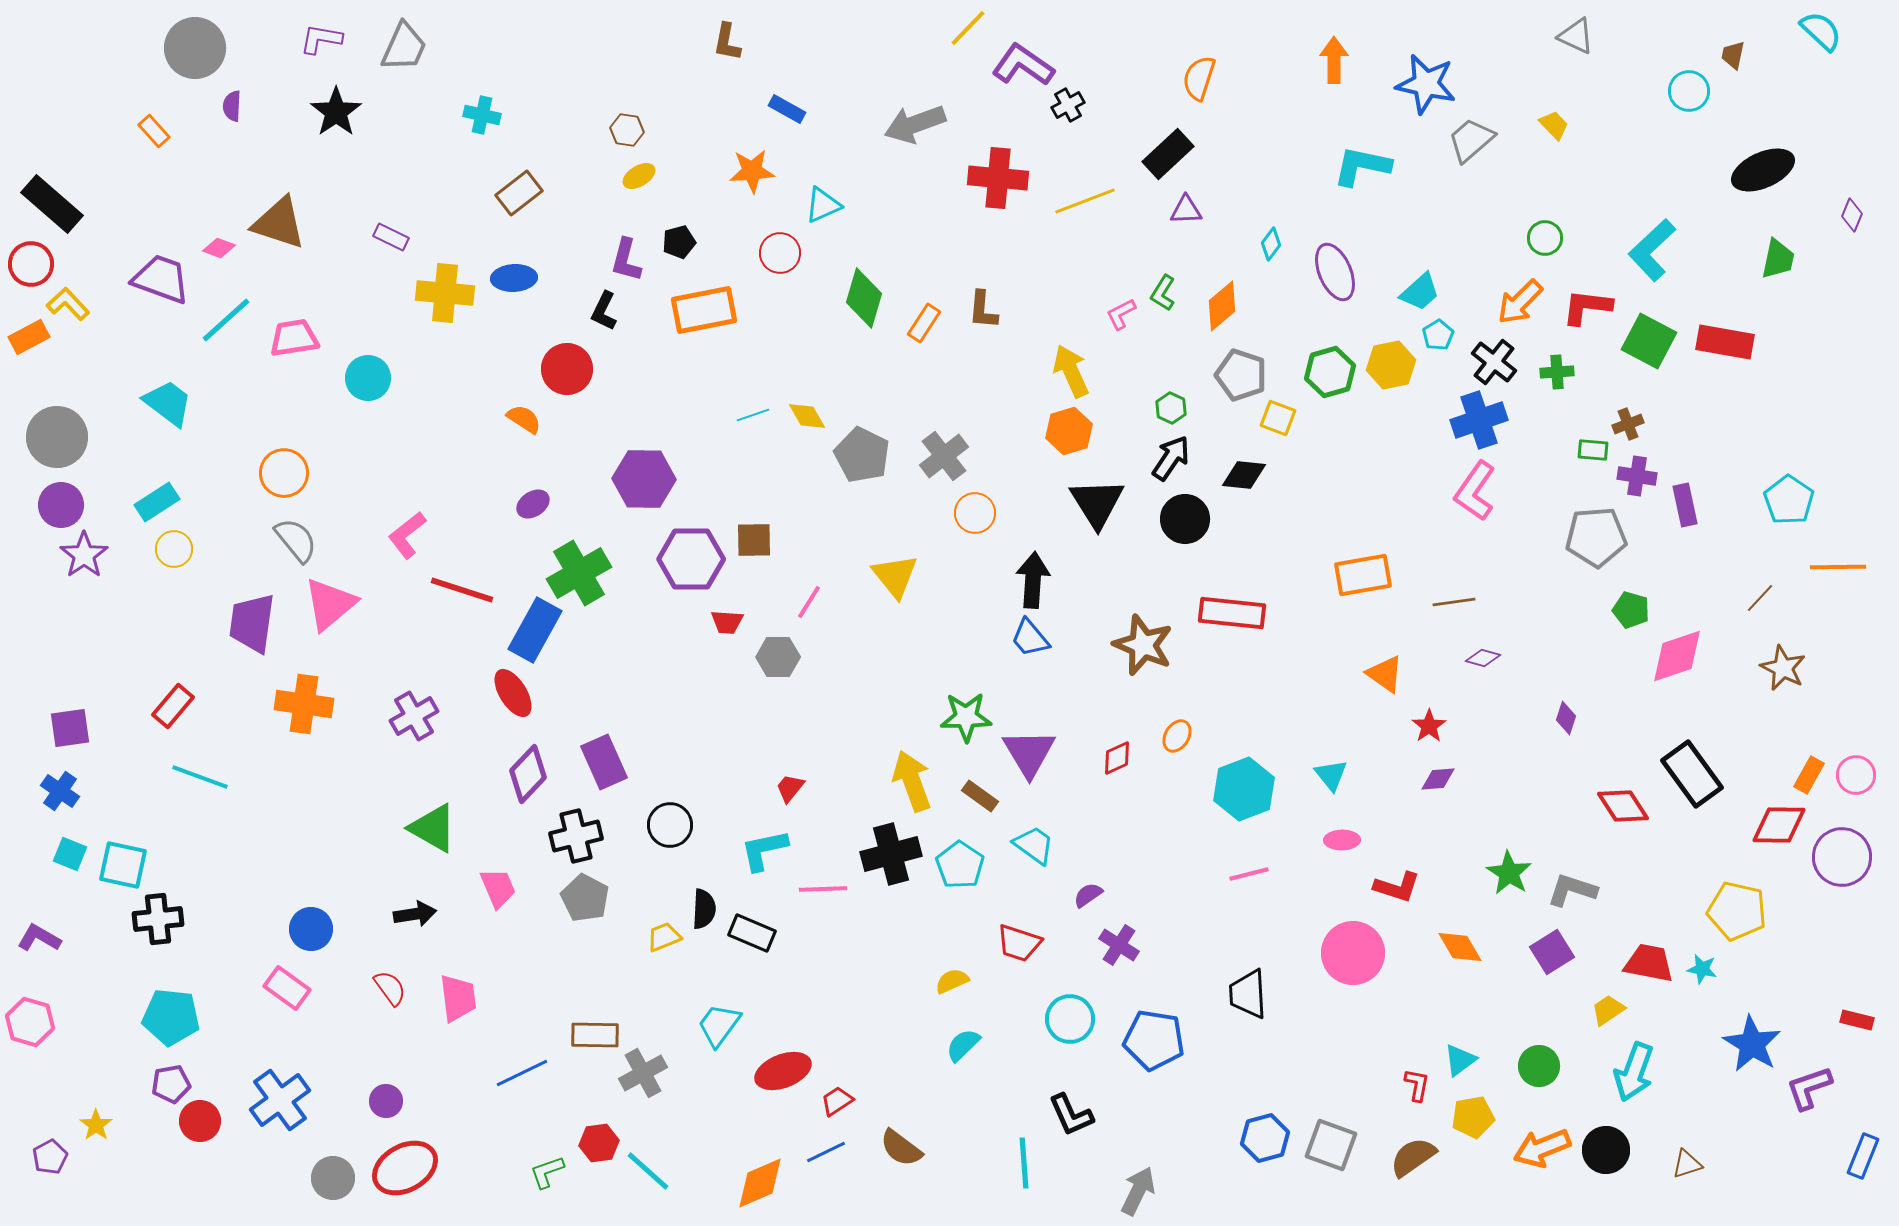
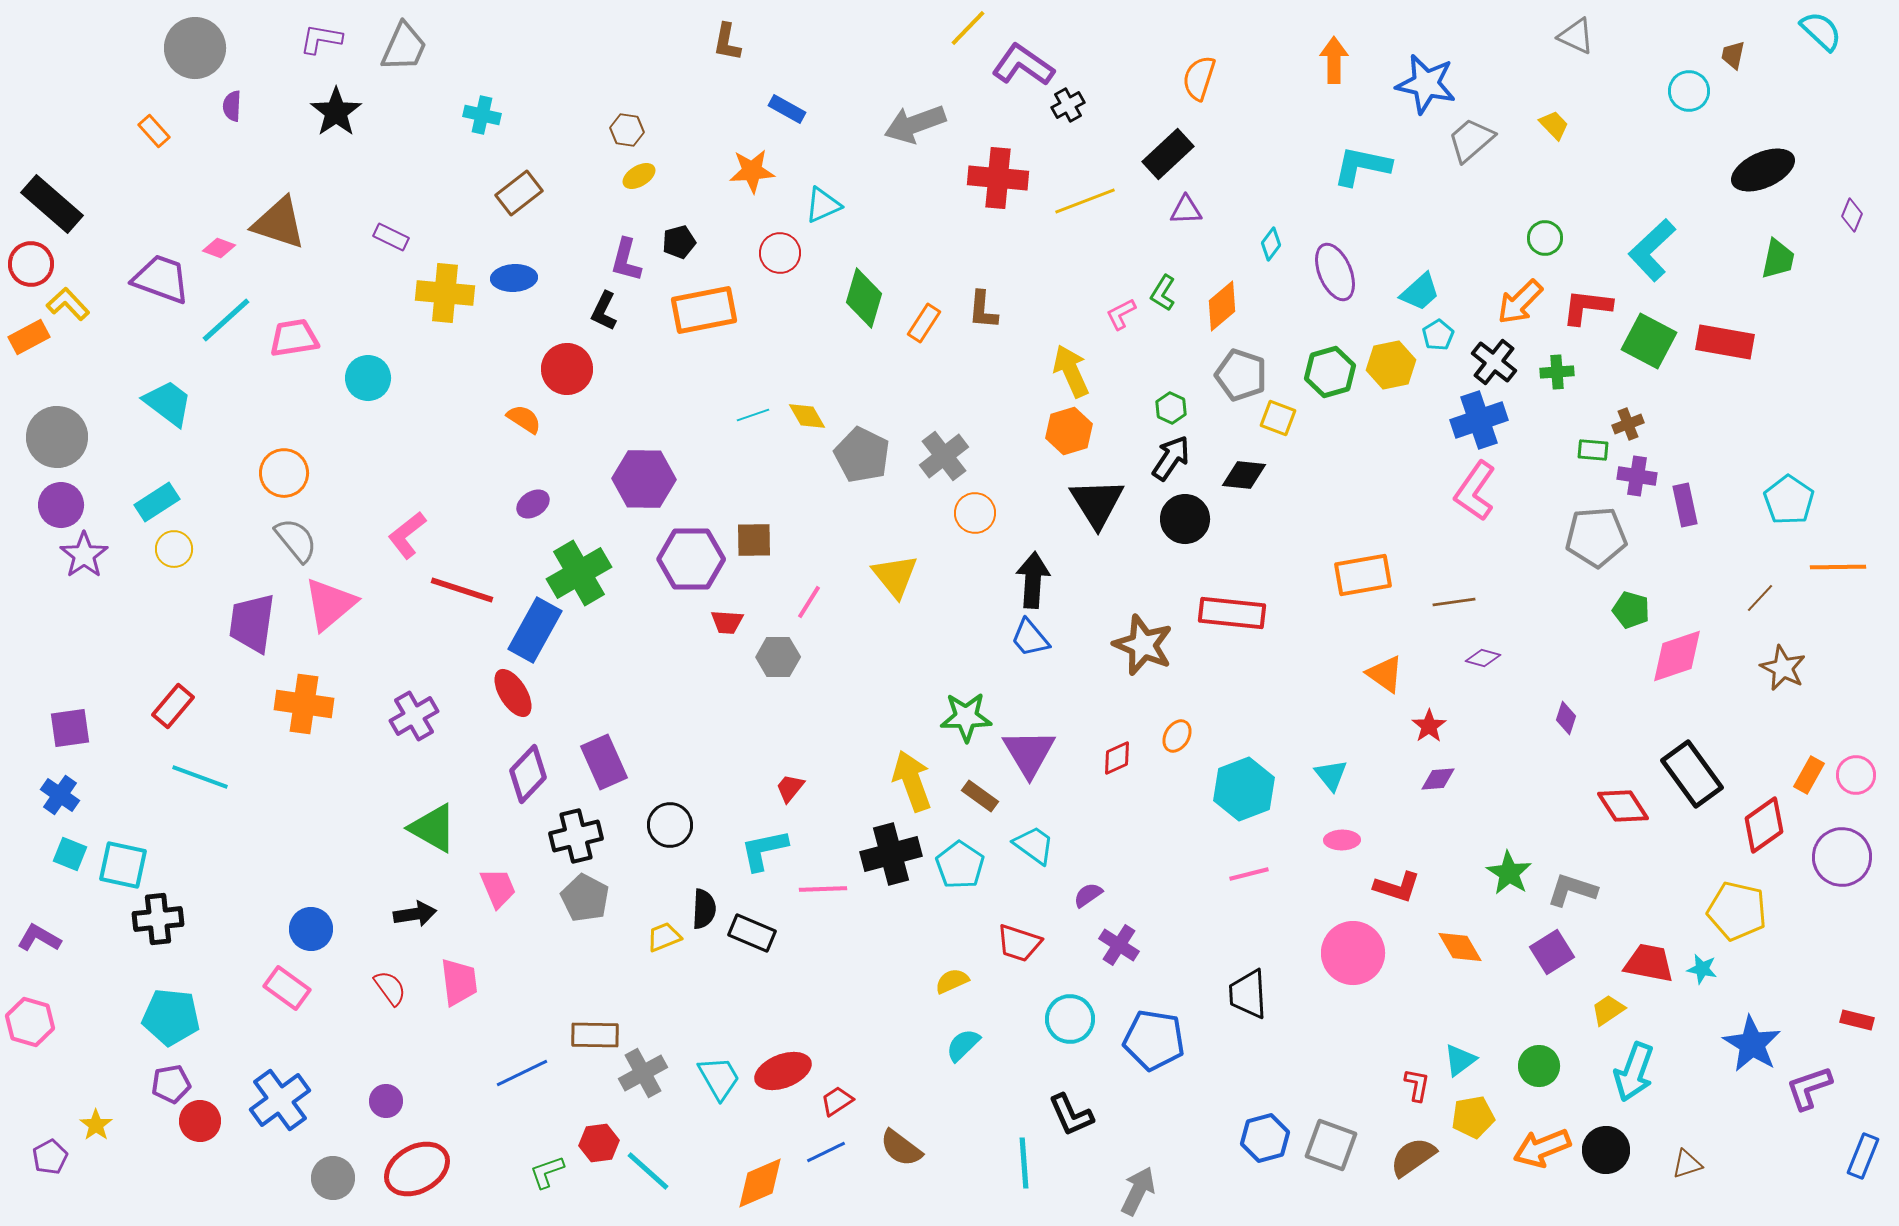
blue cross at (60, 791): moved 4 px down
red diamond at (1779, 825): moved 15 px left; rotated 36 degrees counterclockwise
pink trapezoid at (458, 998): moved 1 px right, 16 px up
cyan trapezoid at (719, 1025): moved 53 px down; rotated 114 degrees clockwise
red ellipse at (405, 1168): moved 12 px right, 1 px down
